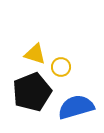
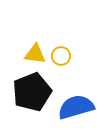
yellow triangle: rotated 10 degrees counterclockwise
yellow circle: moved 11 px up
